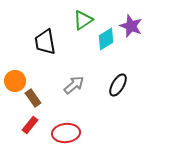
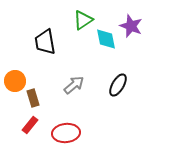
cyan diamond: rotated 70 degrees counterclockwise
brown rectangle: rotated 18 degrees clockwise
